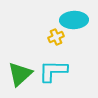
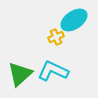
cyan ellipse: rotated 32 degrees counterclockwise
cyan L-shape: rotated 24 degrees clockwise
